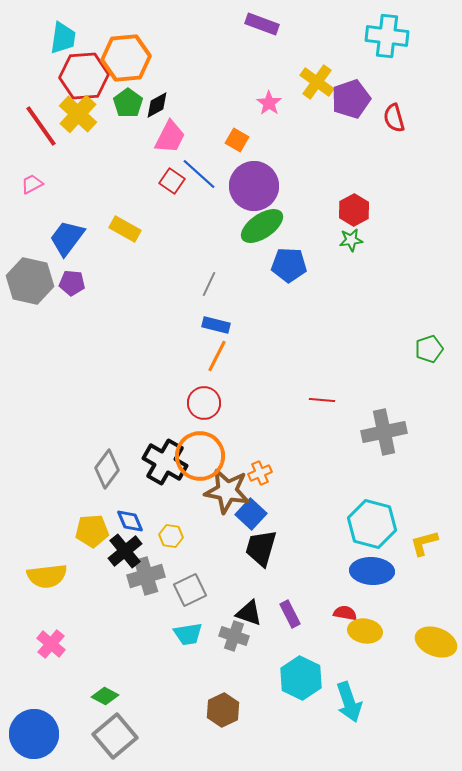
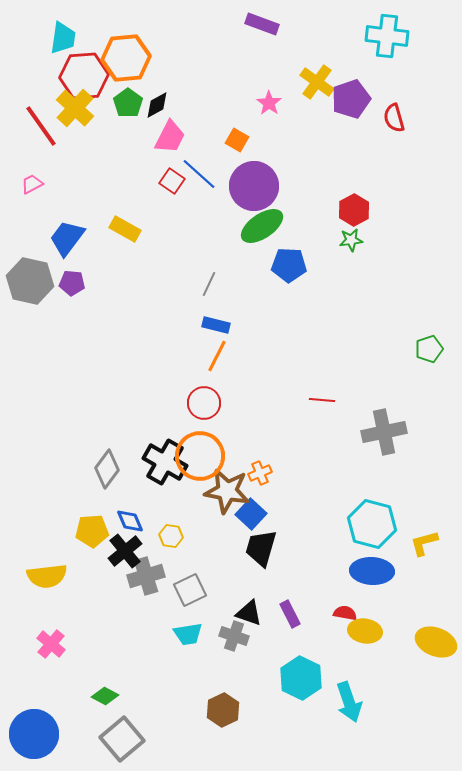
yellow cross at (78, 114): moved 3 px left, 6 px up
gray square at (115, 736): moved 7 px right, 3 px down
